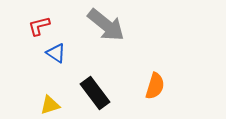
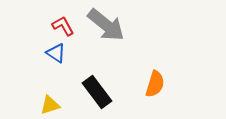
red L-shape: moved 24 px right; rotated 75 degrees clockwise
orange semicircle: moved 2 px up
black rectangle: moved 2 px right, 1 px up
